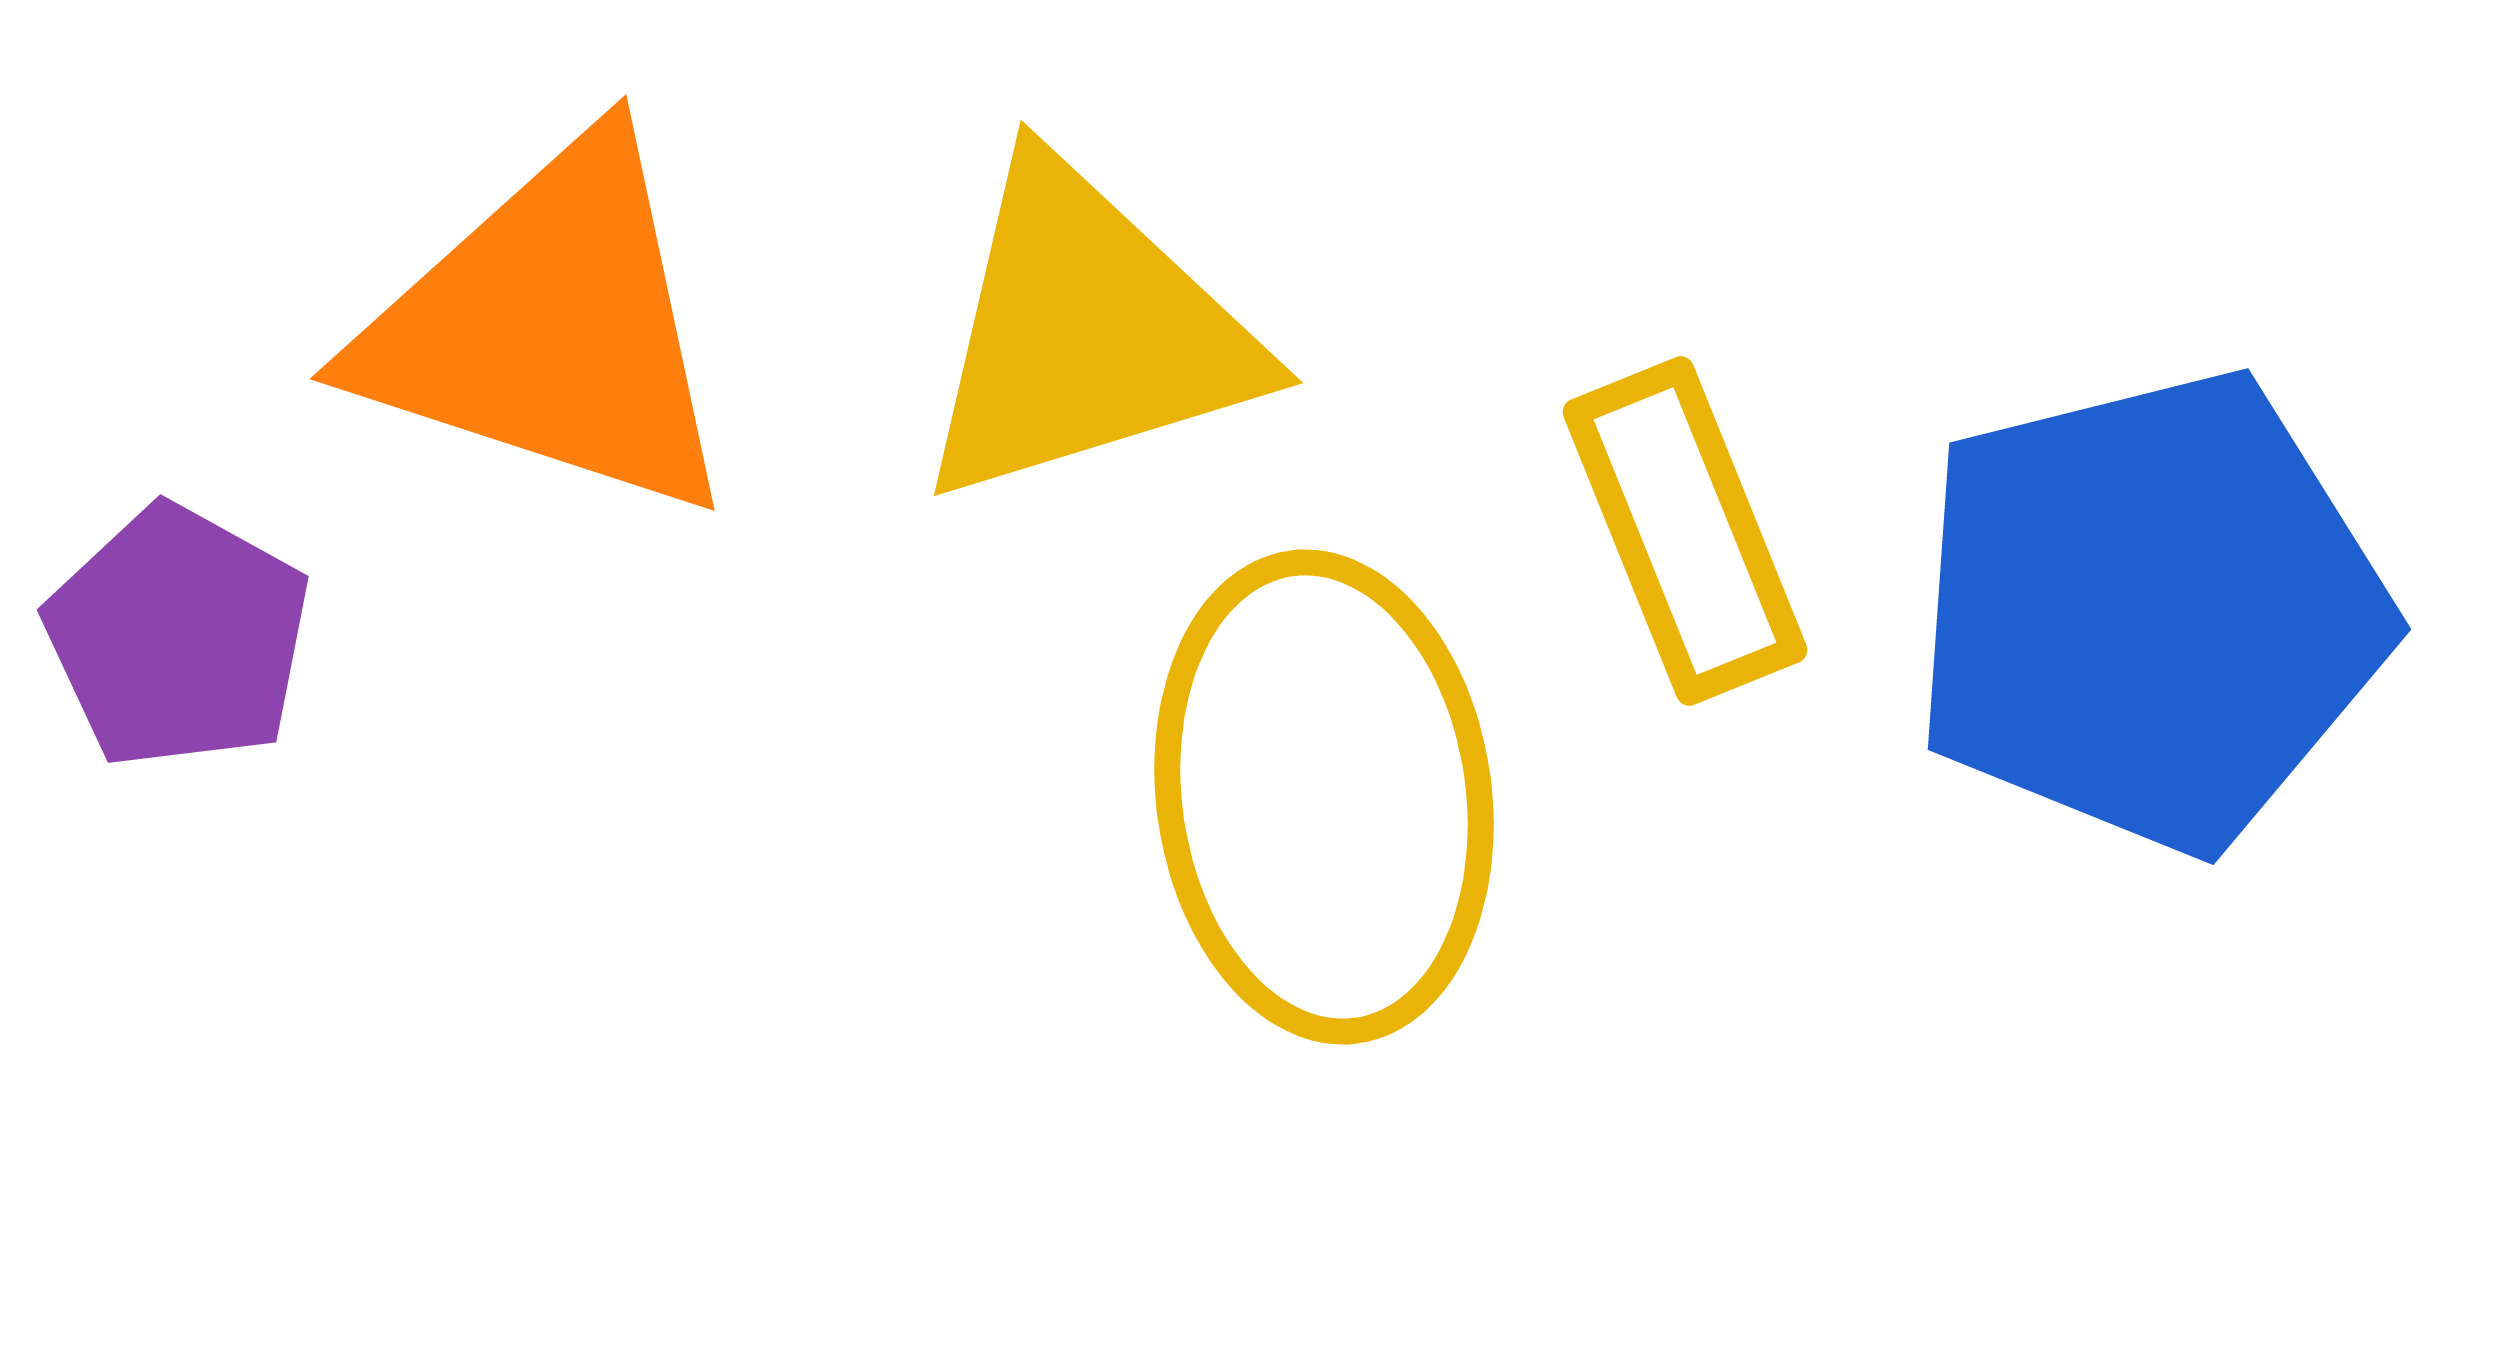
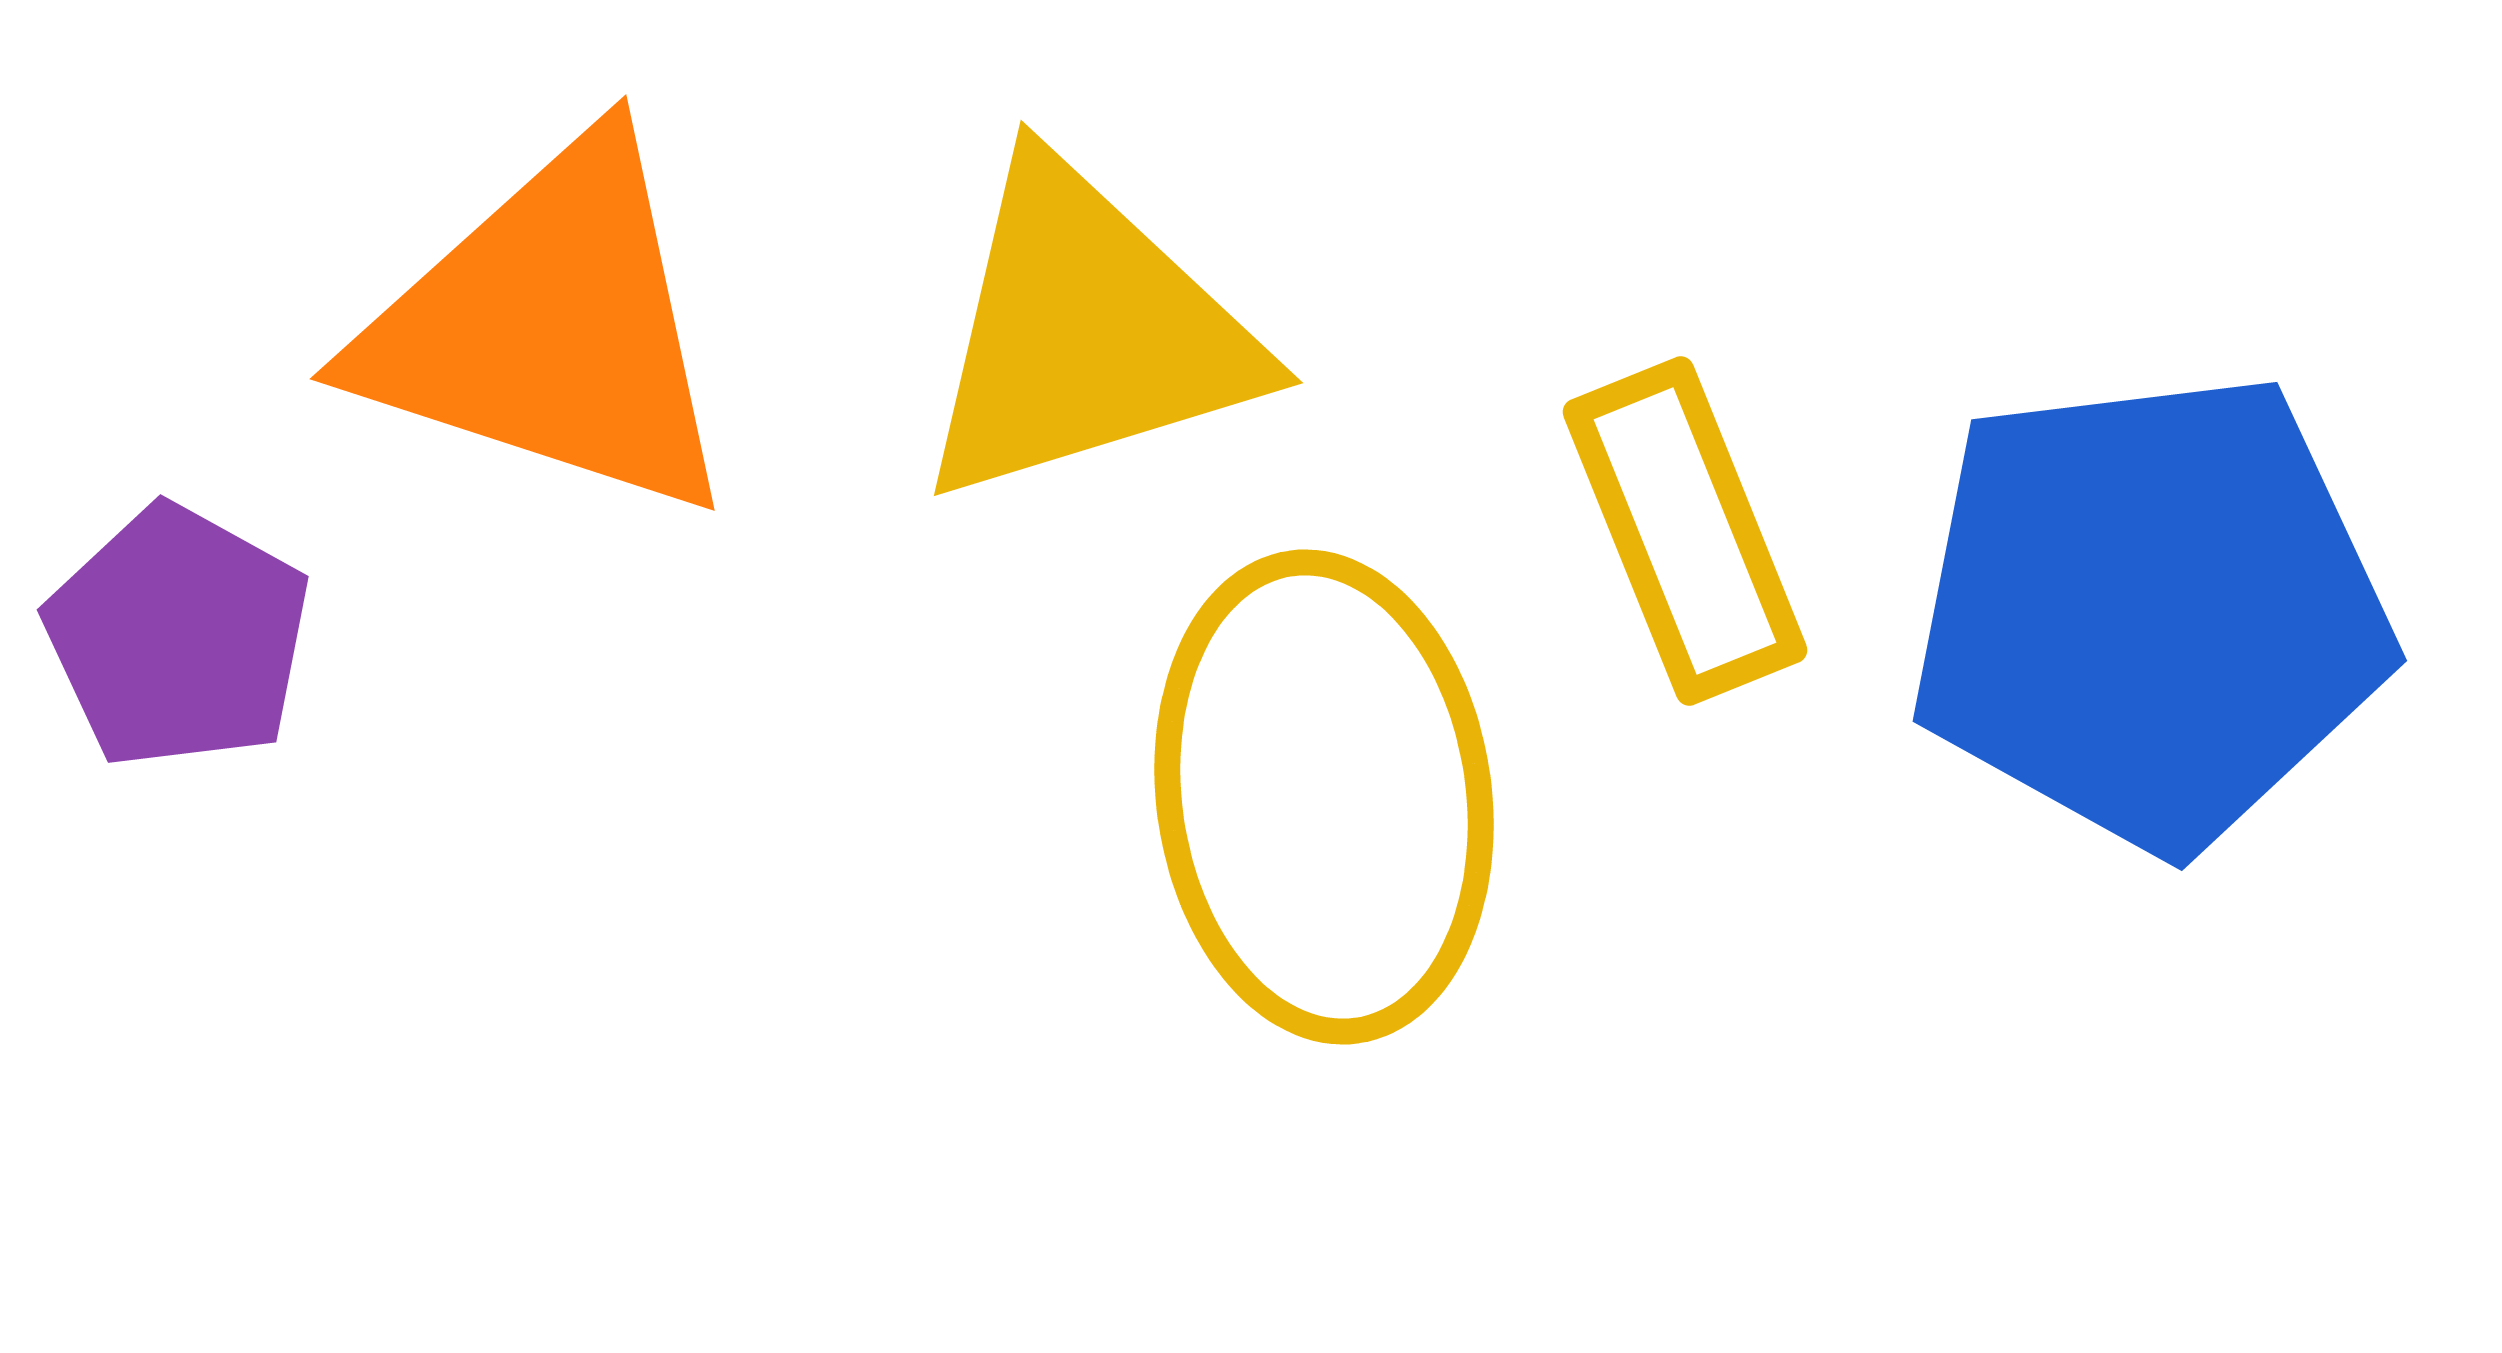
blue pentagon: rotated 7 degrees clockwise
